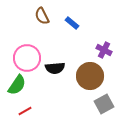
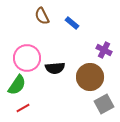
brown circle: moved 1 px down
red line: moved 2 px left, 3 px up
